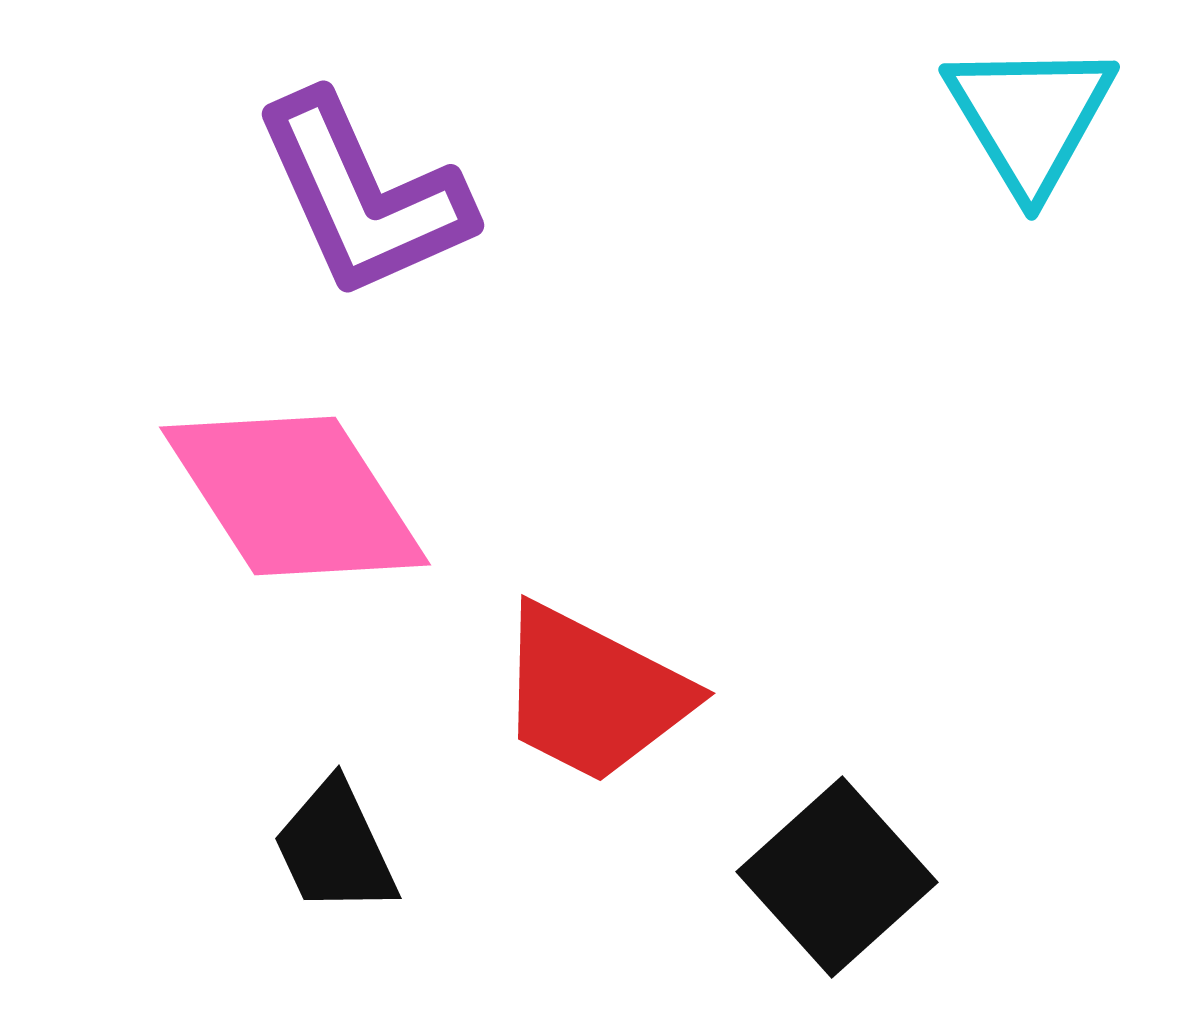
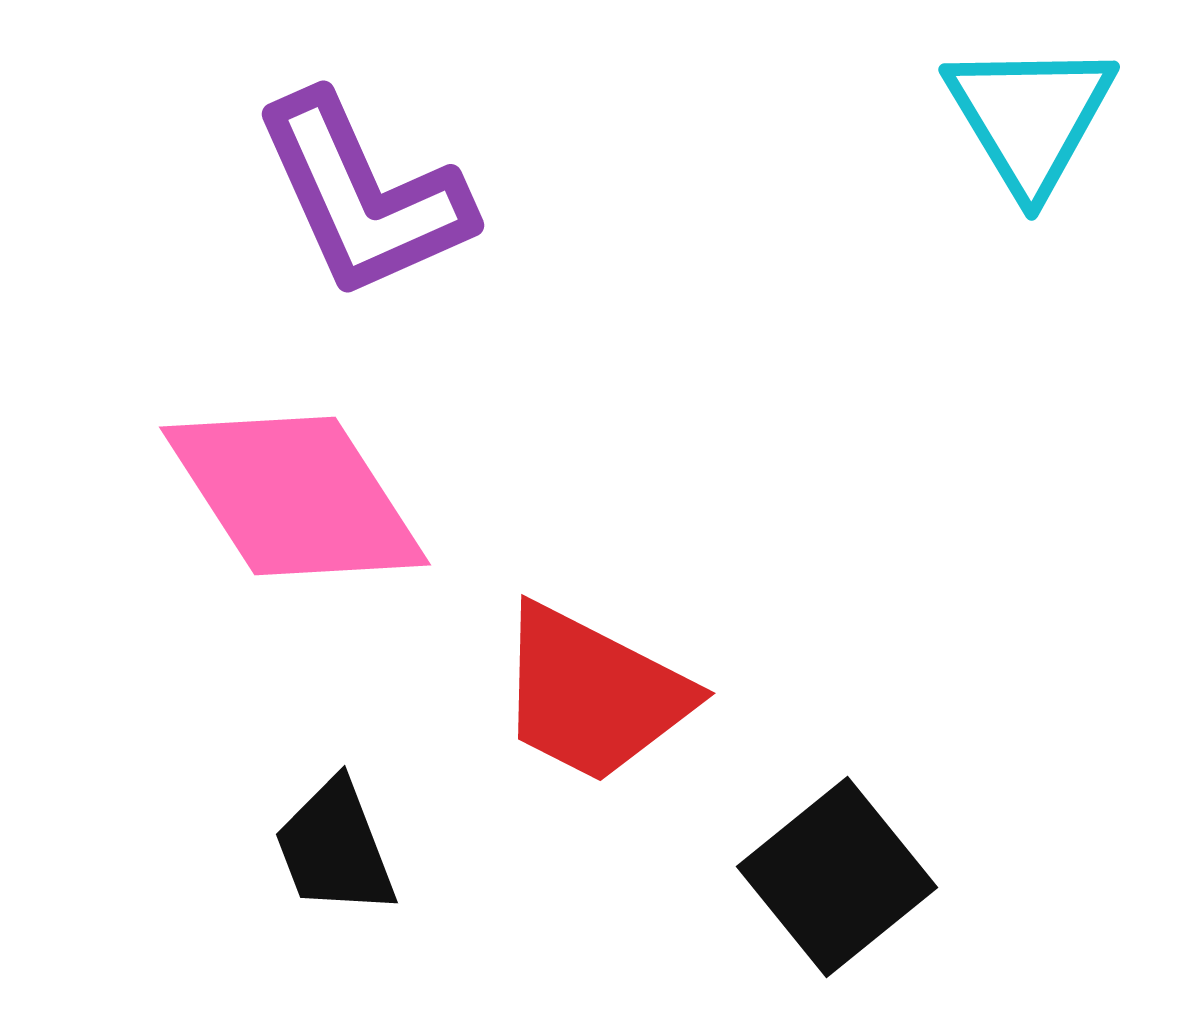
black trapezoid: rotated 4 degrees clockwise
black square: rotated 3 degrees clockwise
